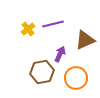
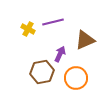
purple line: moved 2 px up
yellow cross: rotated 24 degrees counterclockwise
